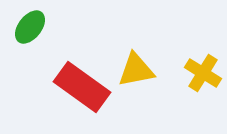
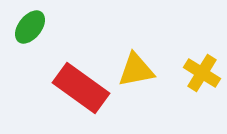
yellow cross: moved 1 px left
red rectangle: moved 1 px left, 1 px down
